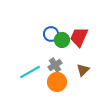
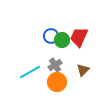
blue circle: moved 2 px down
